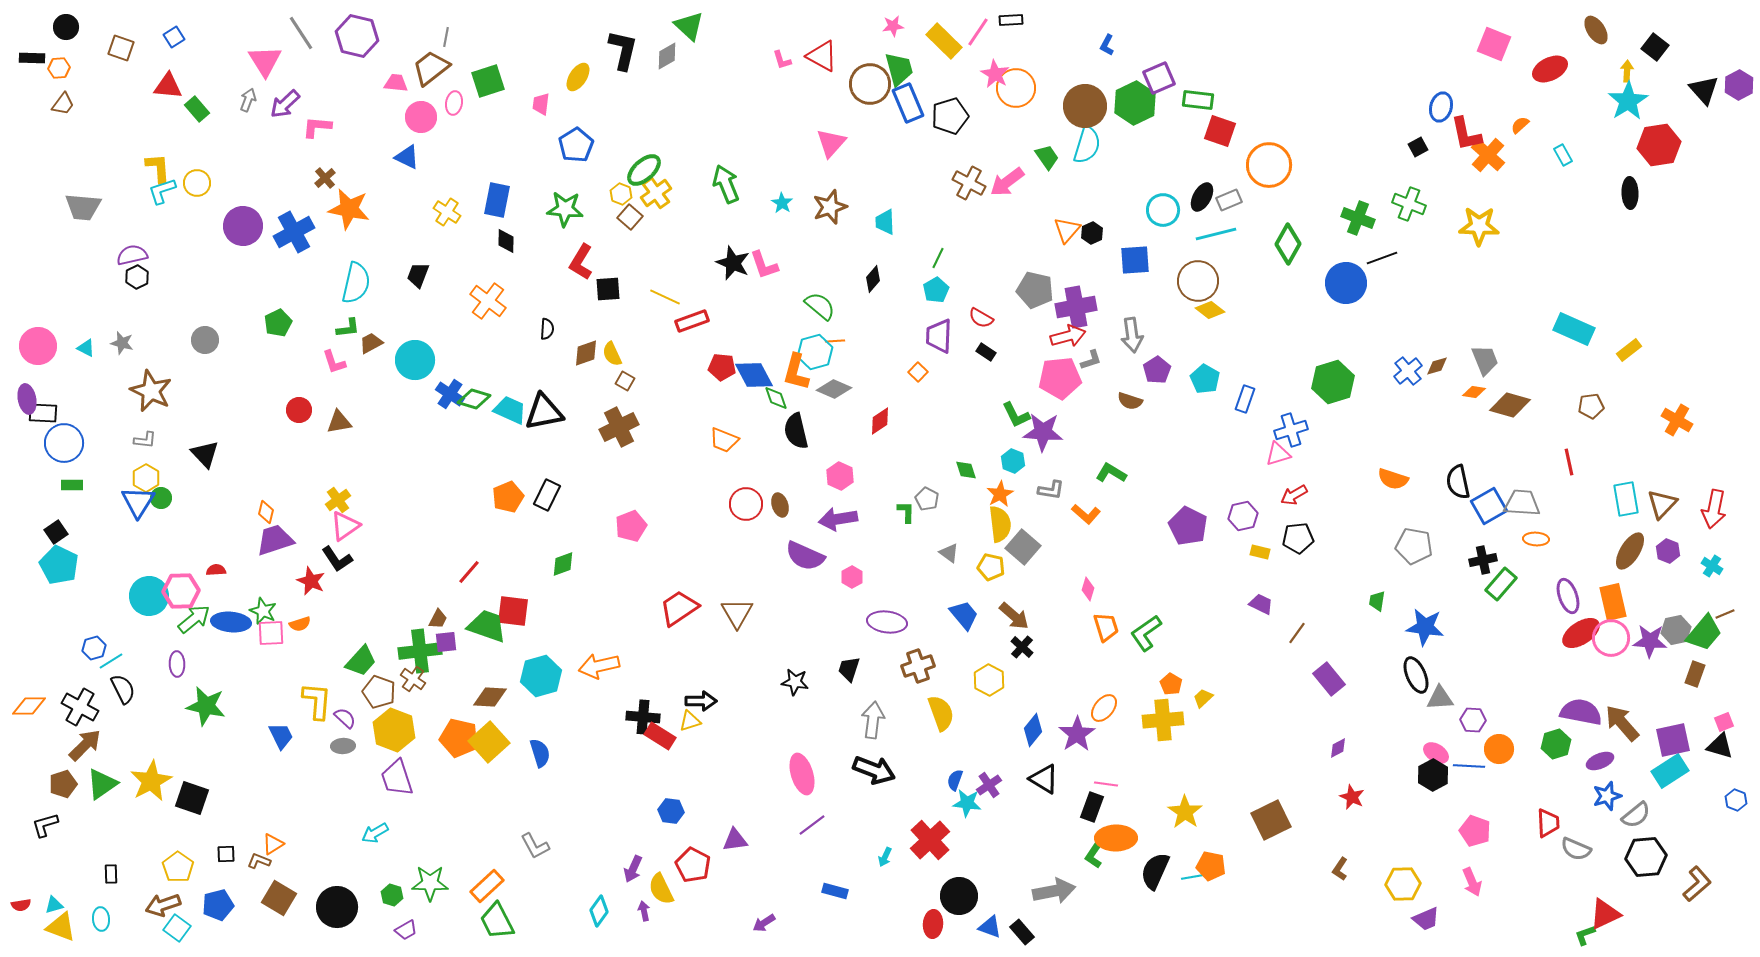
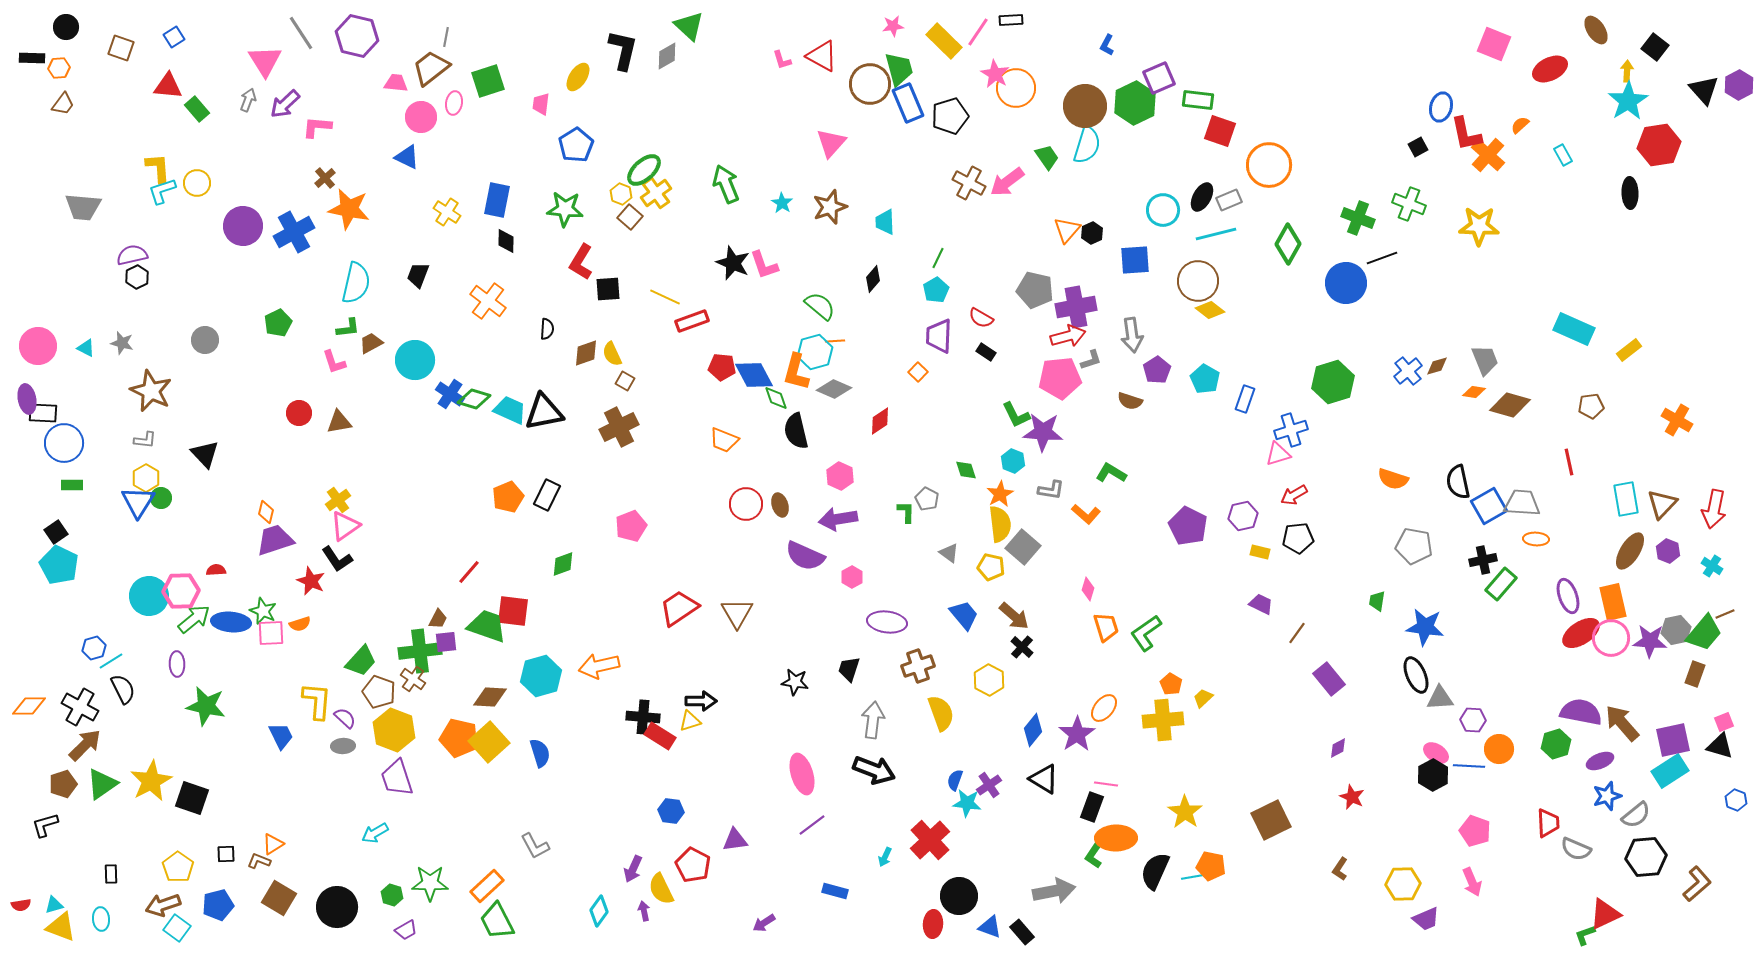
red circle at (299, 410): moved 3 px down
